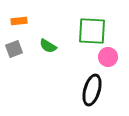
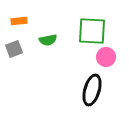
green semicircle: moved 6 px up; rotated 42 degrees counterclockwise
pink circle: moved 2 px left
